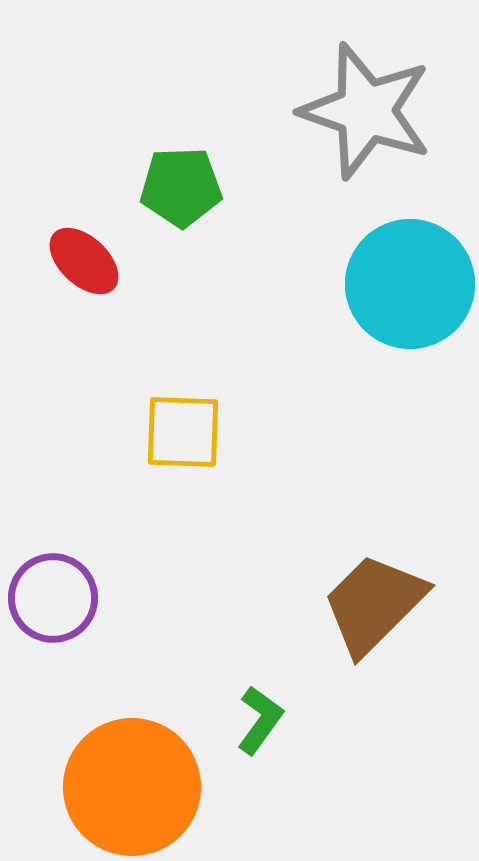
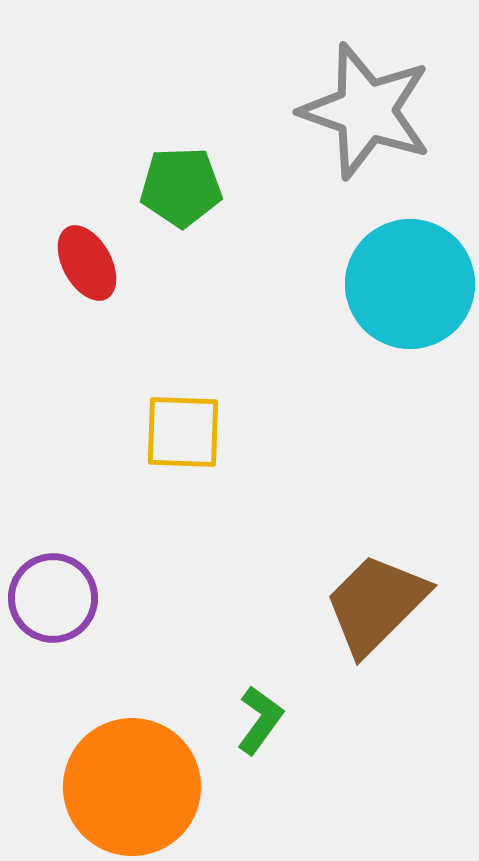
red ellipse: moved 3 px right, 2 px down; rotated 18 degrees clockwise
brown trapezoid: moved 2 px right
